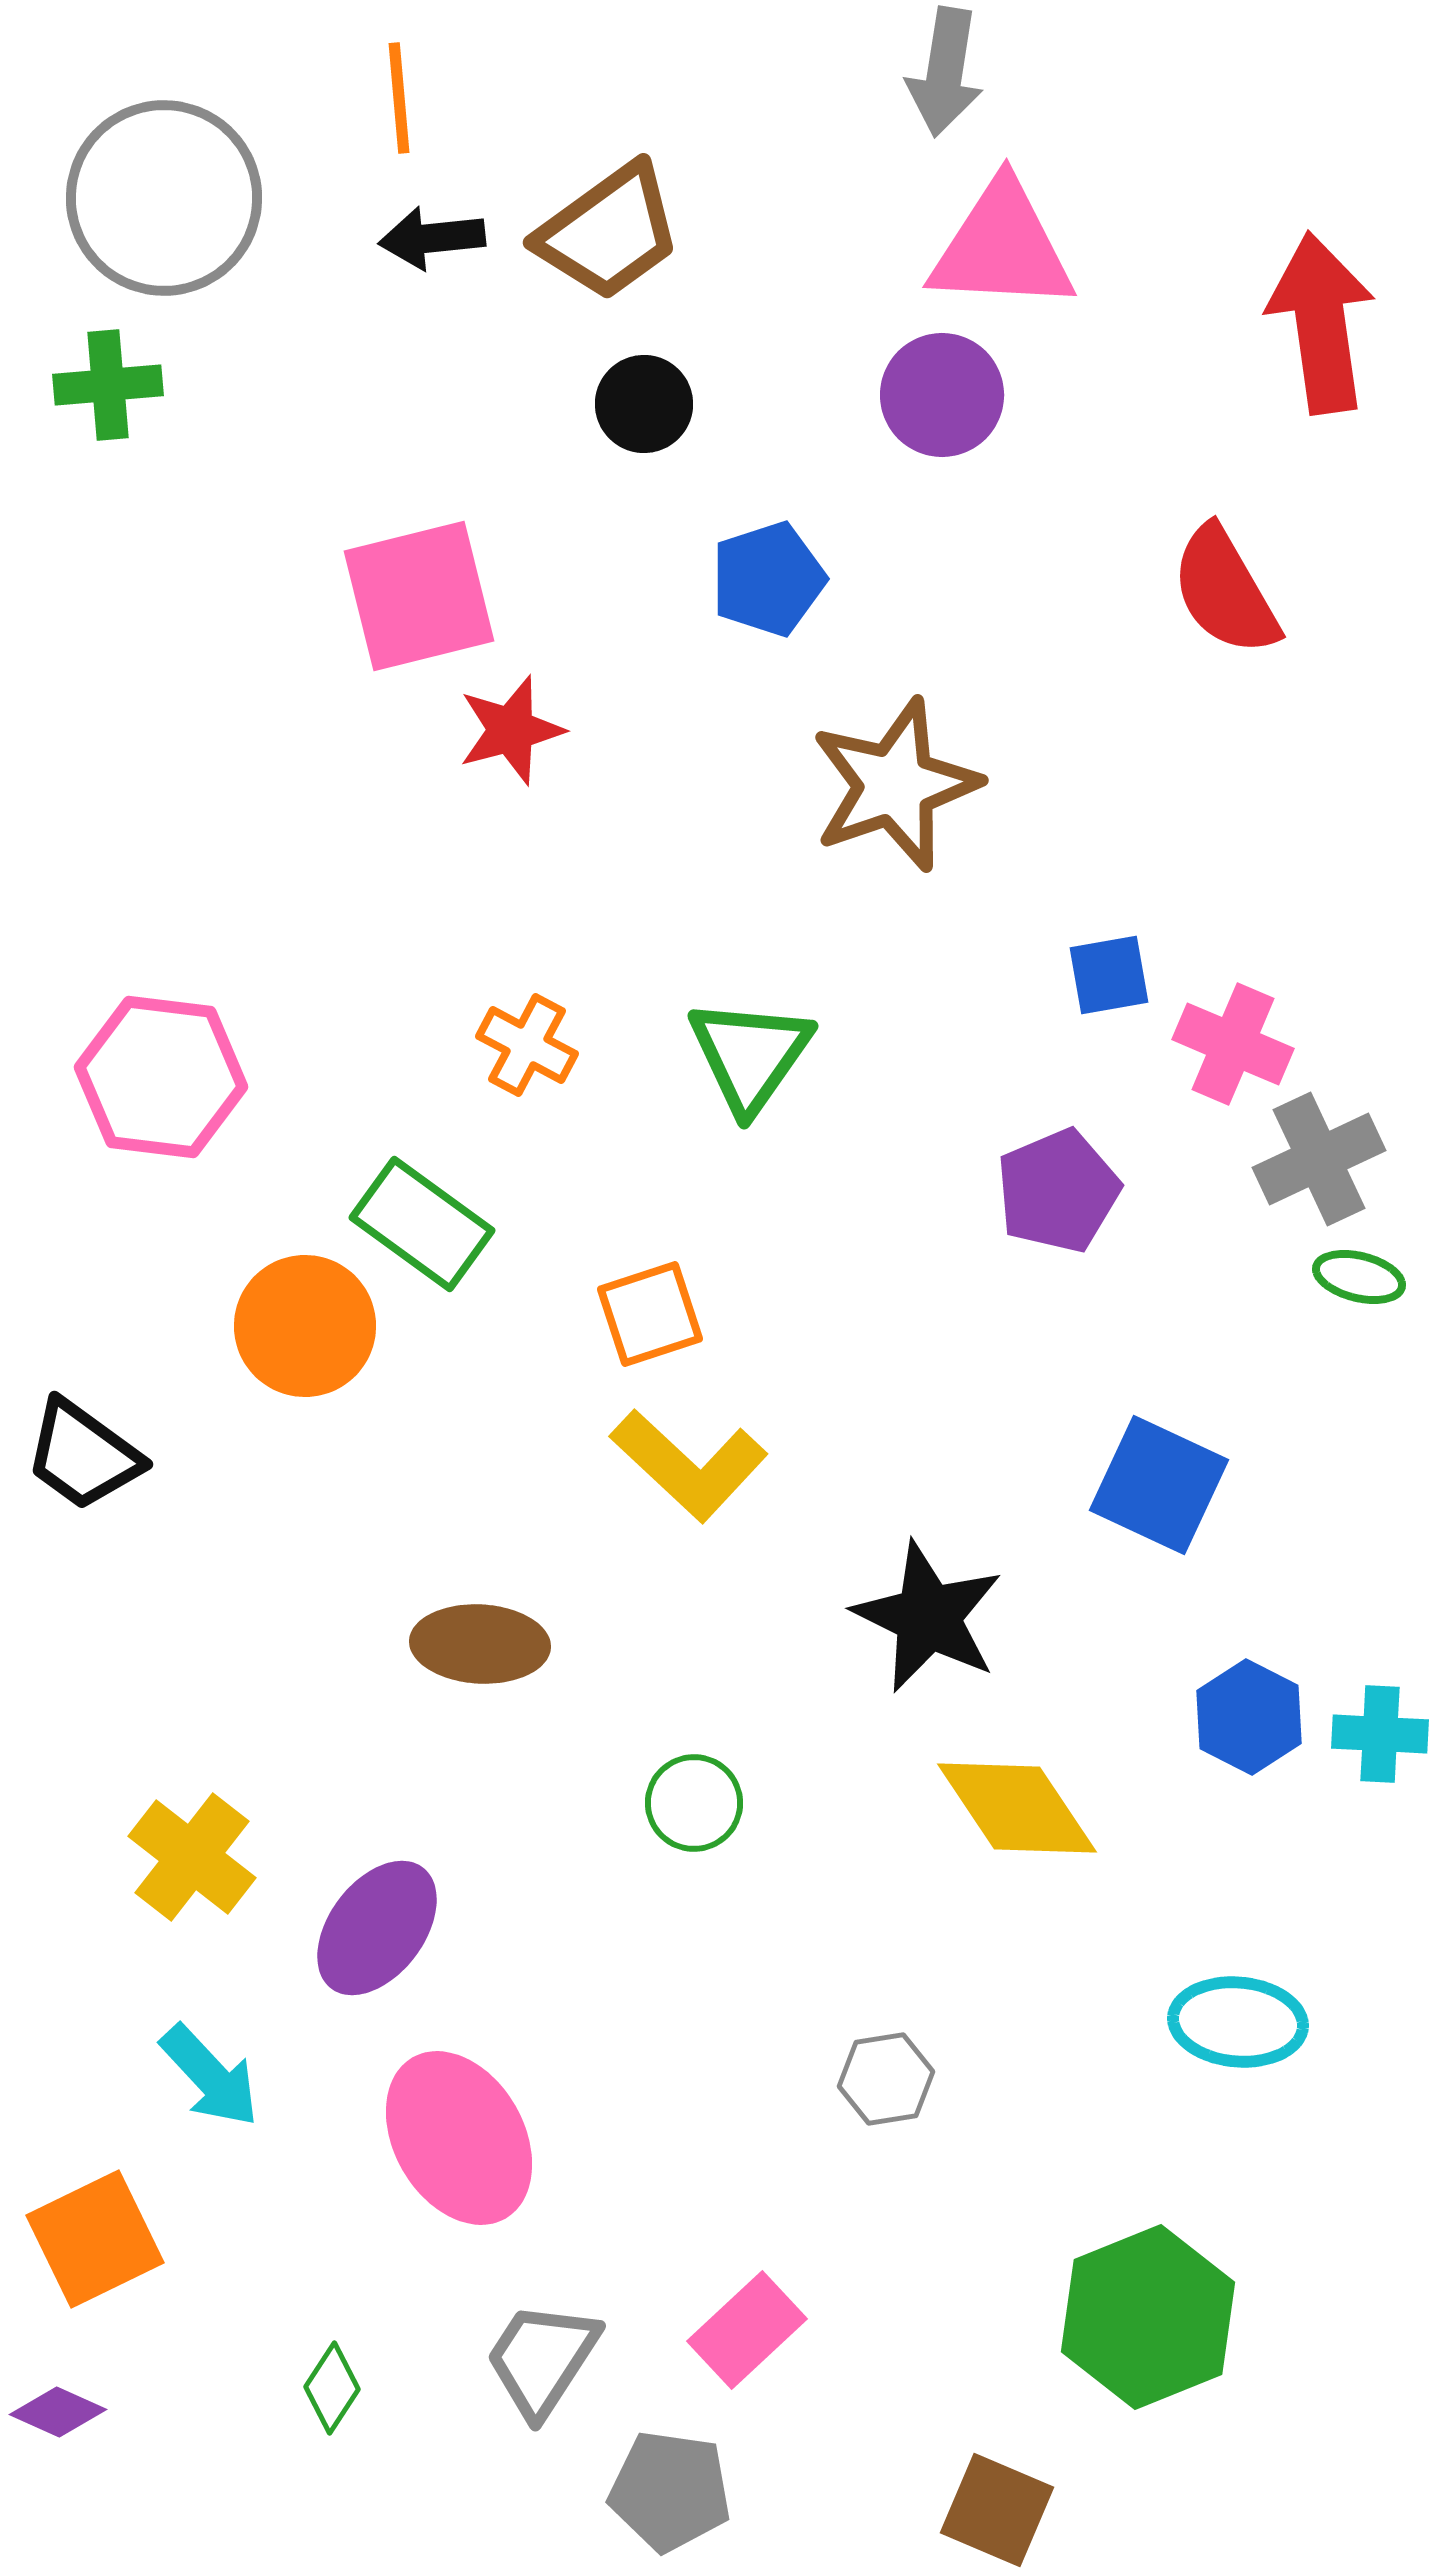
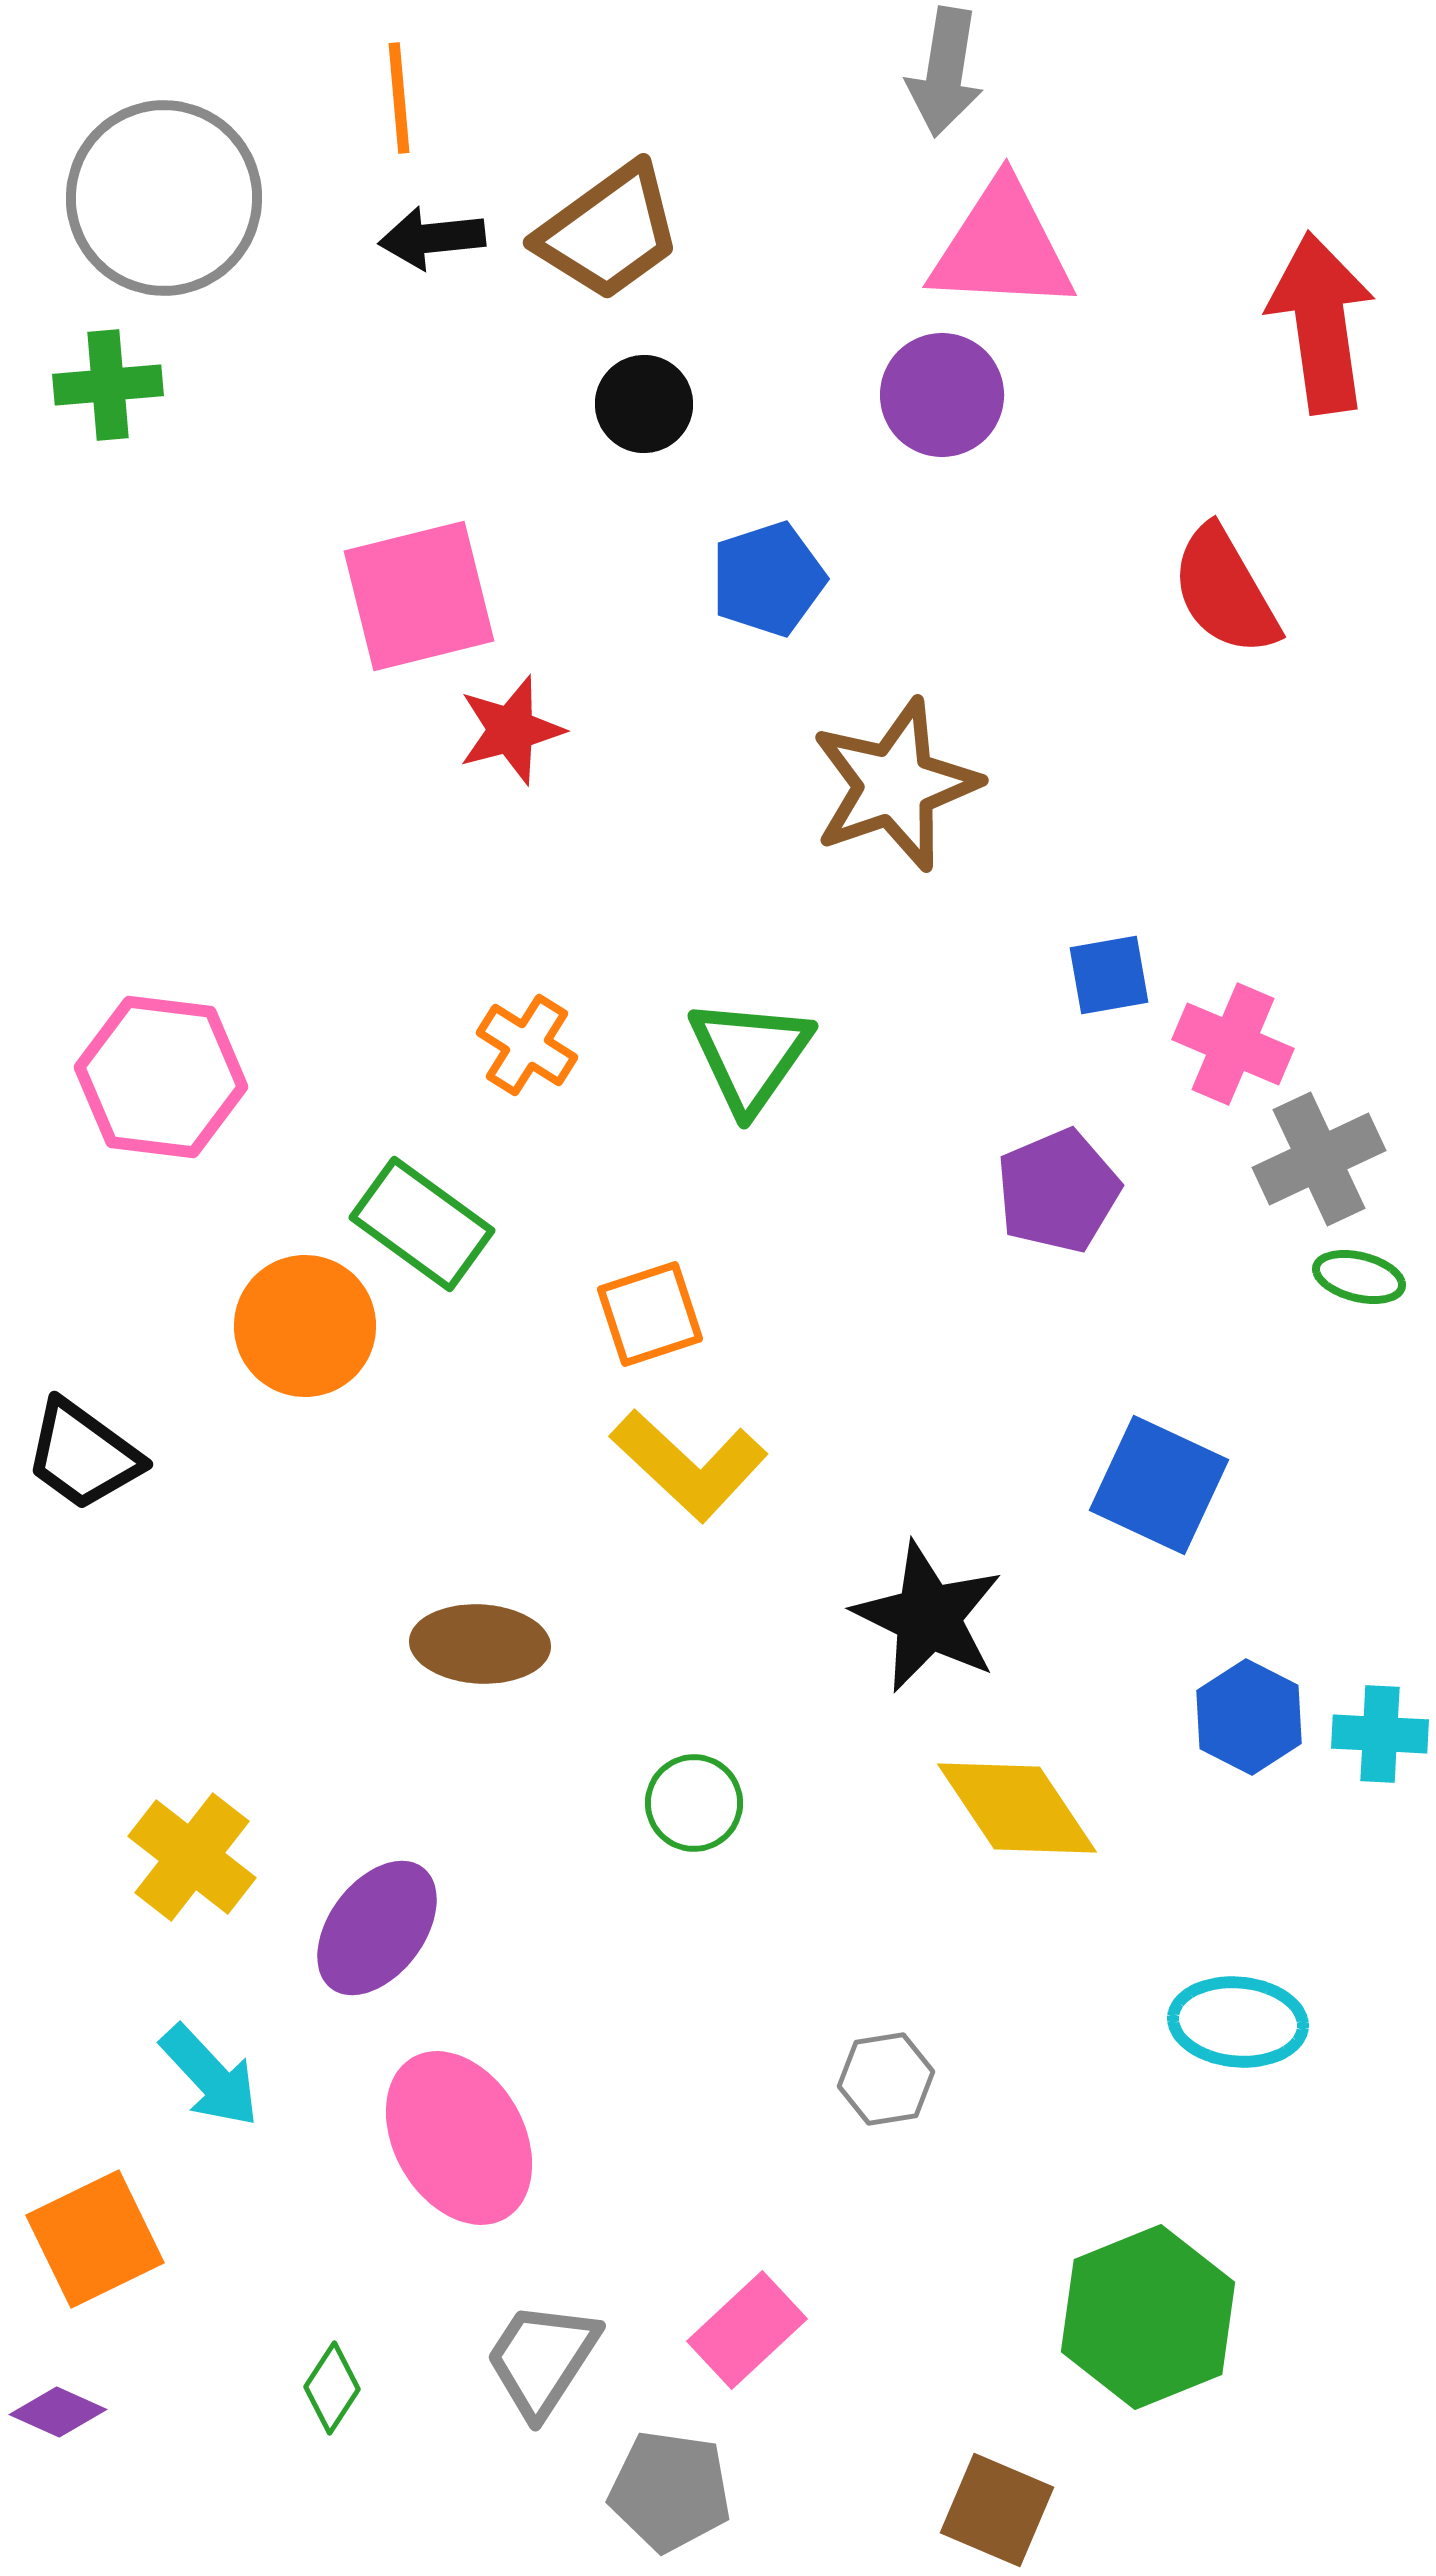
orange cross at (527, 1045): rotated 4 degrees clockwise
